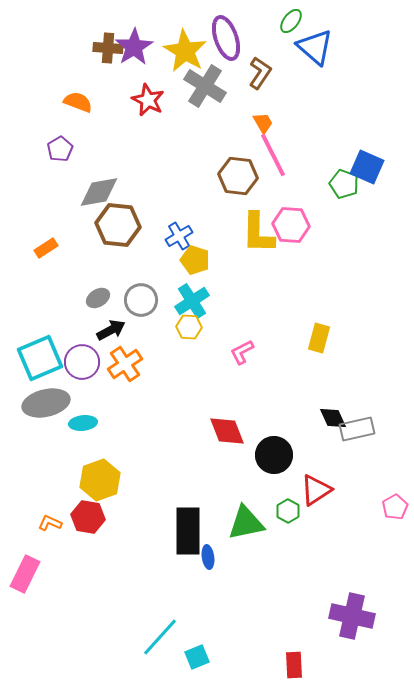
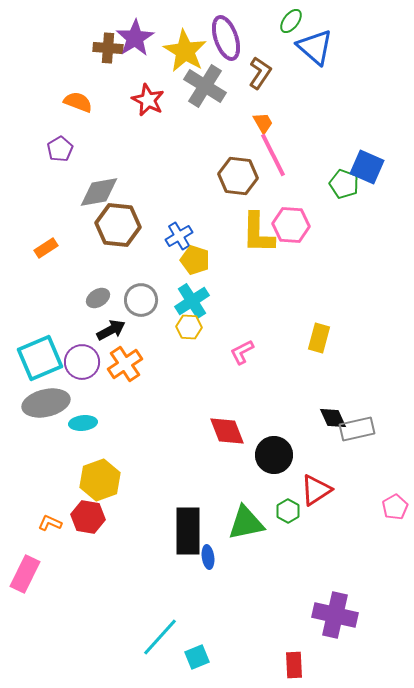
purple star at (134, 47): moved 1 px right, 9 px up
purple cross at (352, 616): moved 17 px left, 1 px up
